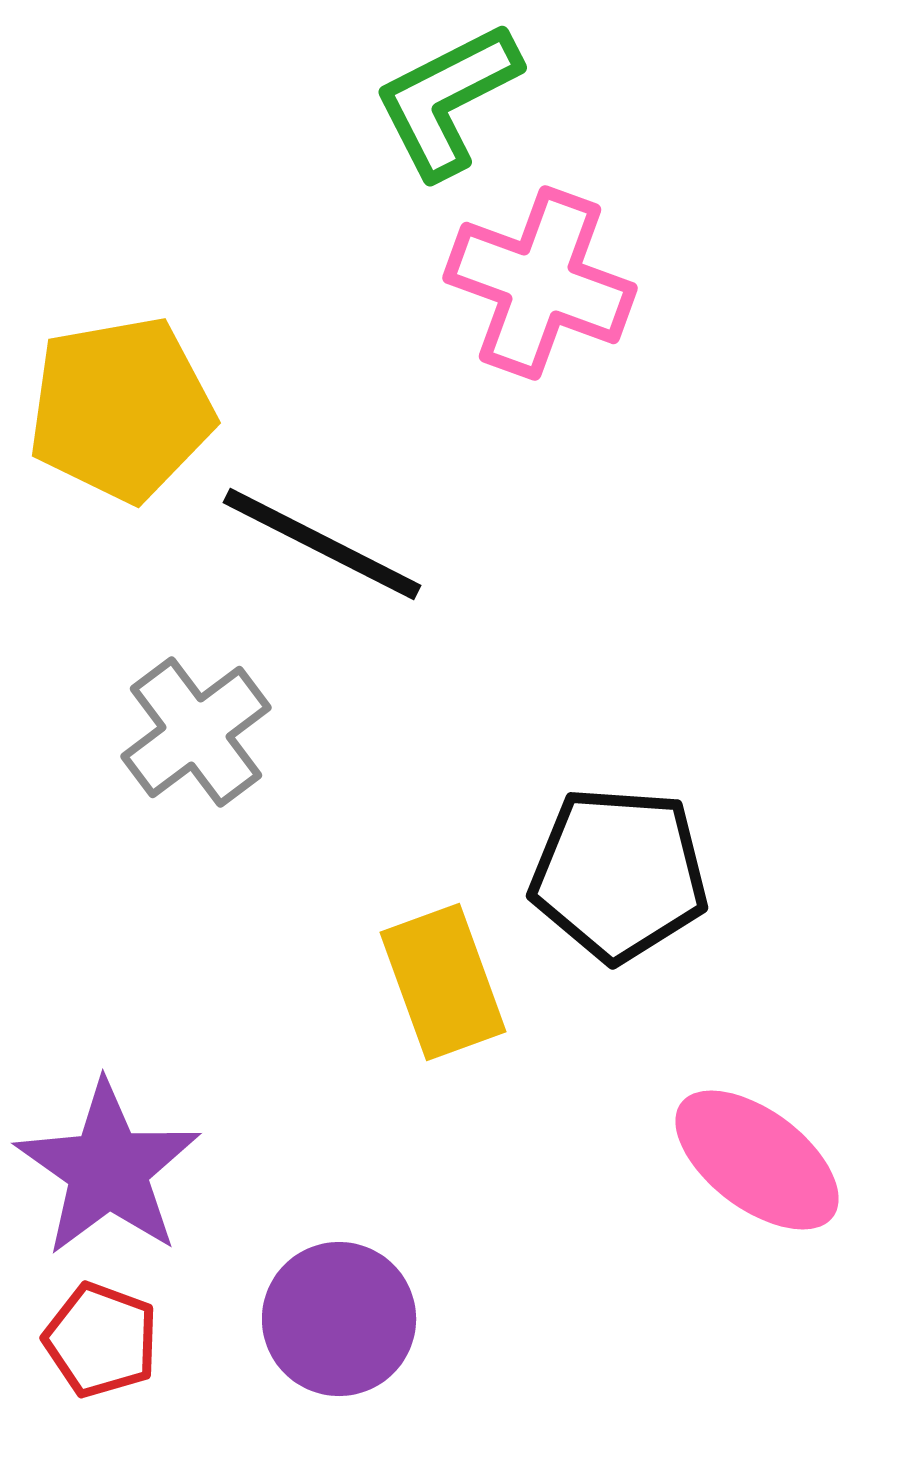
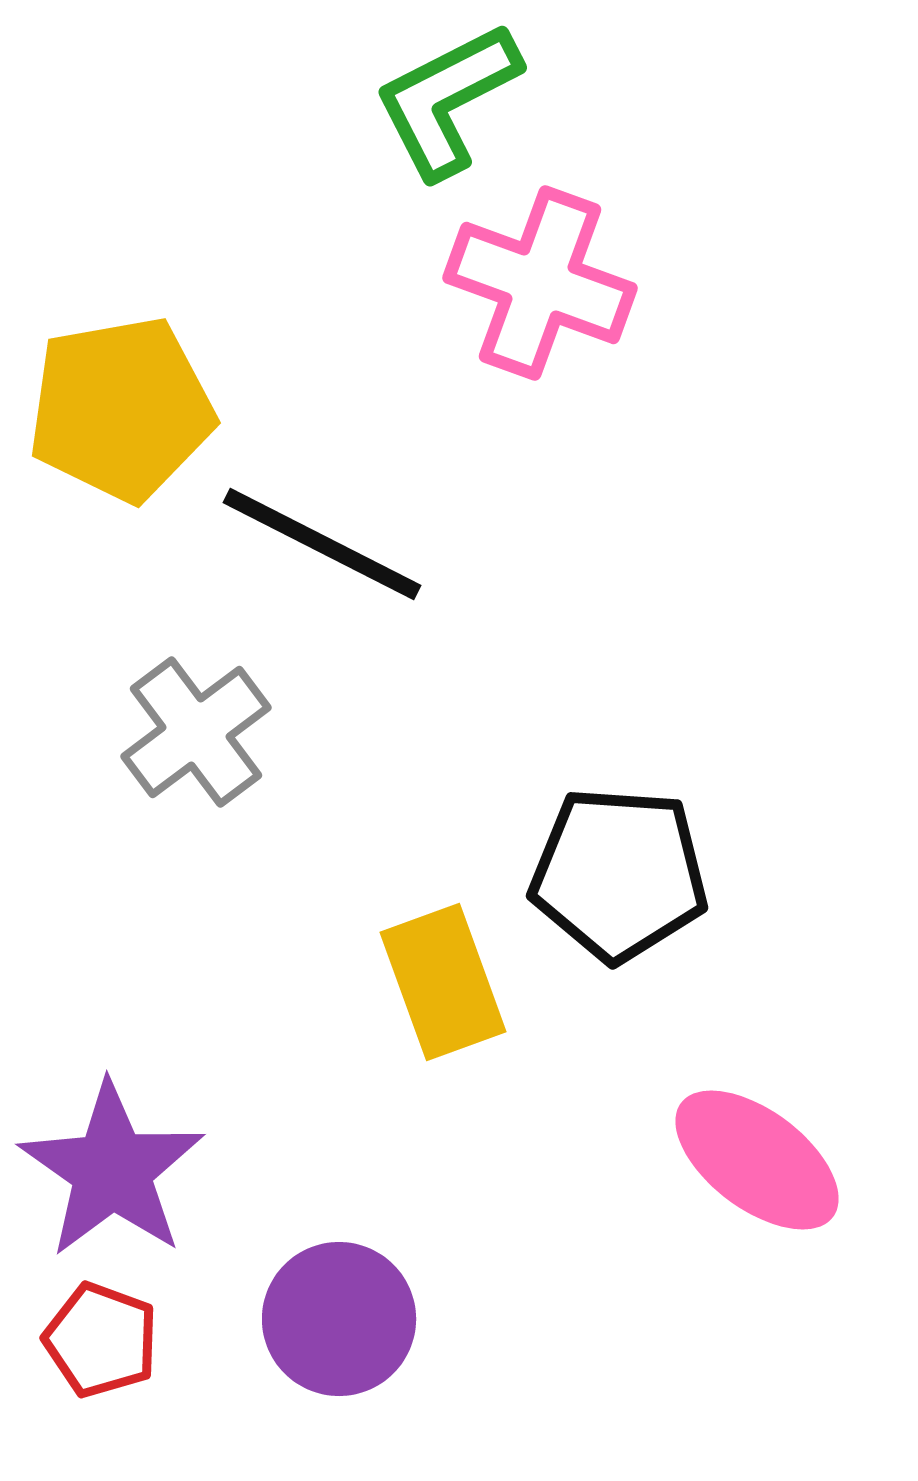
purple star: moved 4 px right, 1 px down
